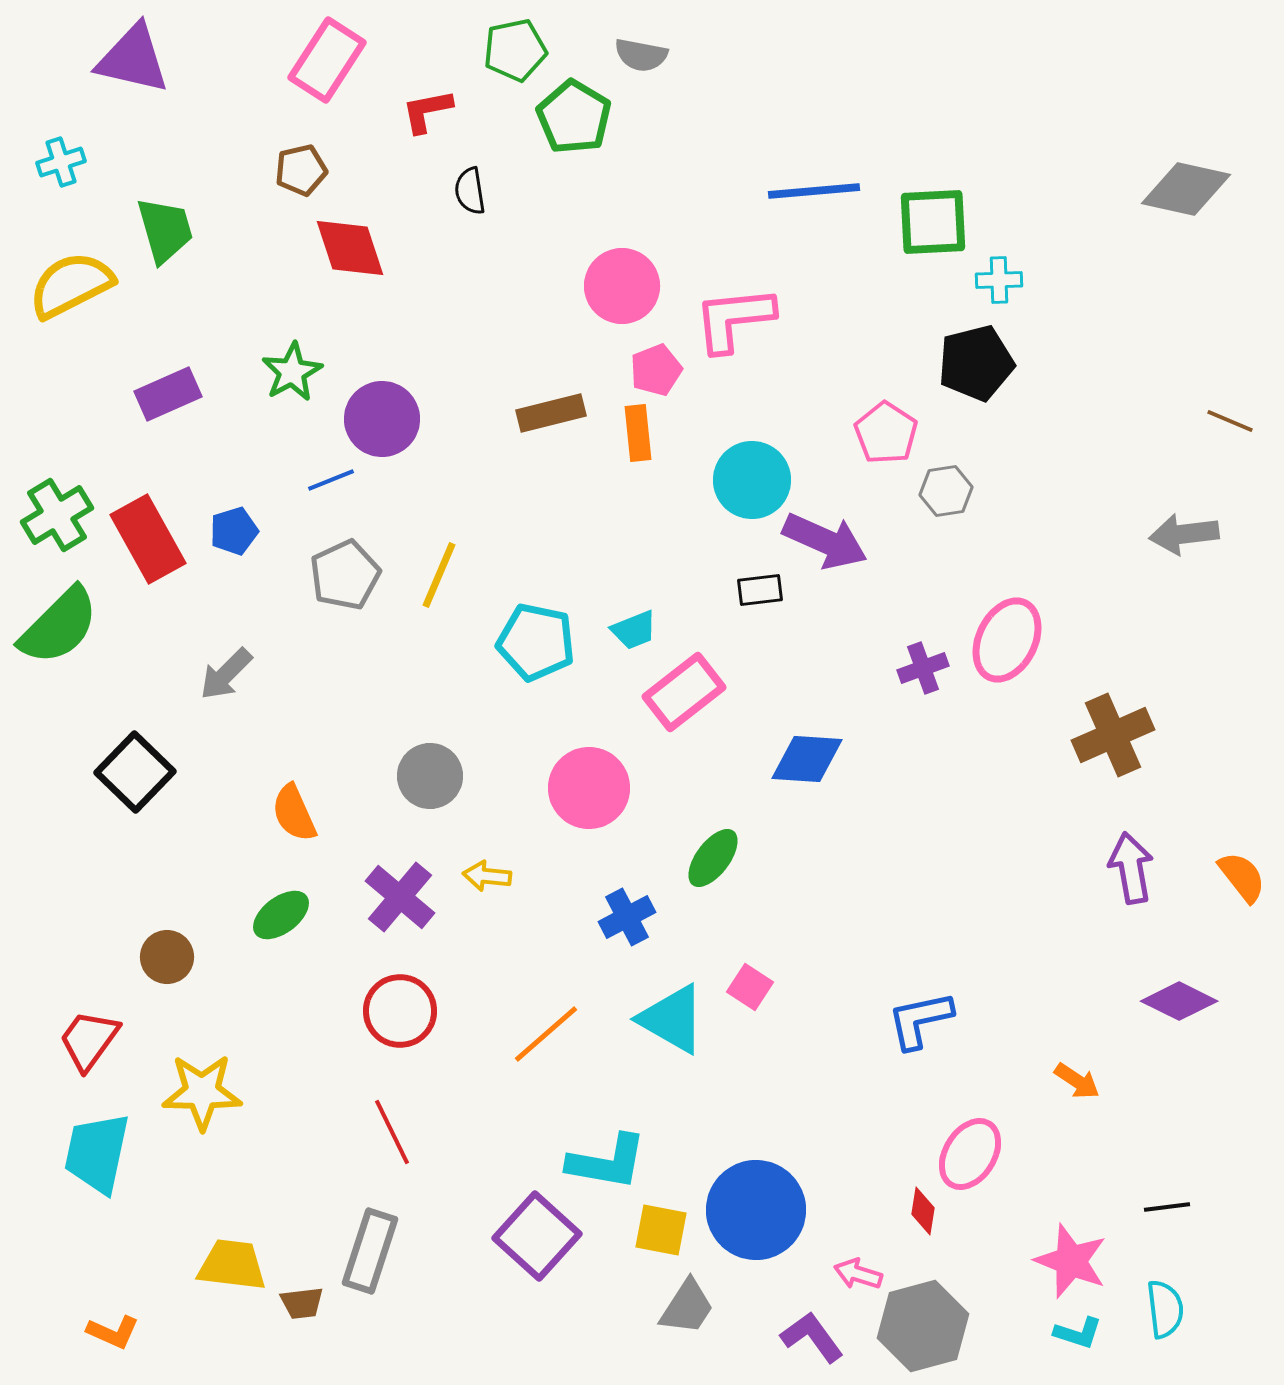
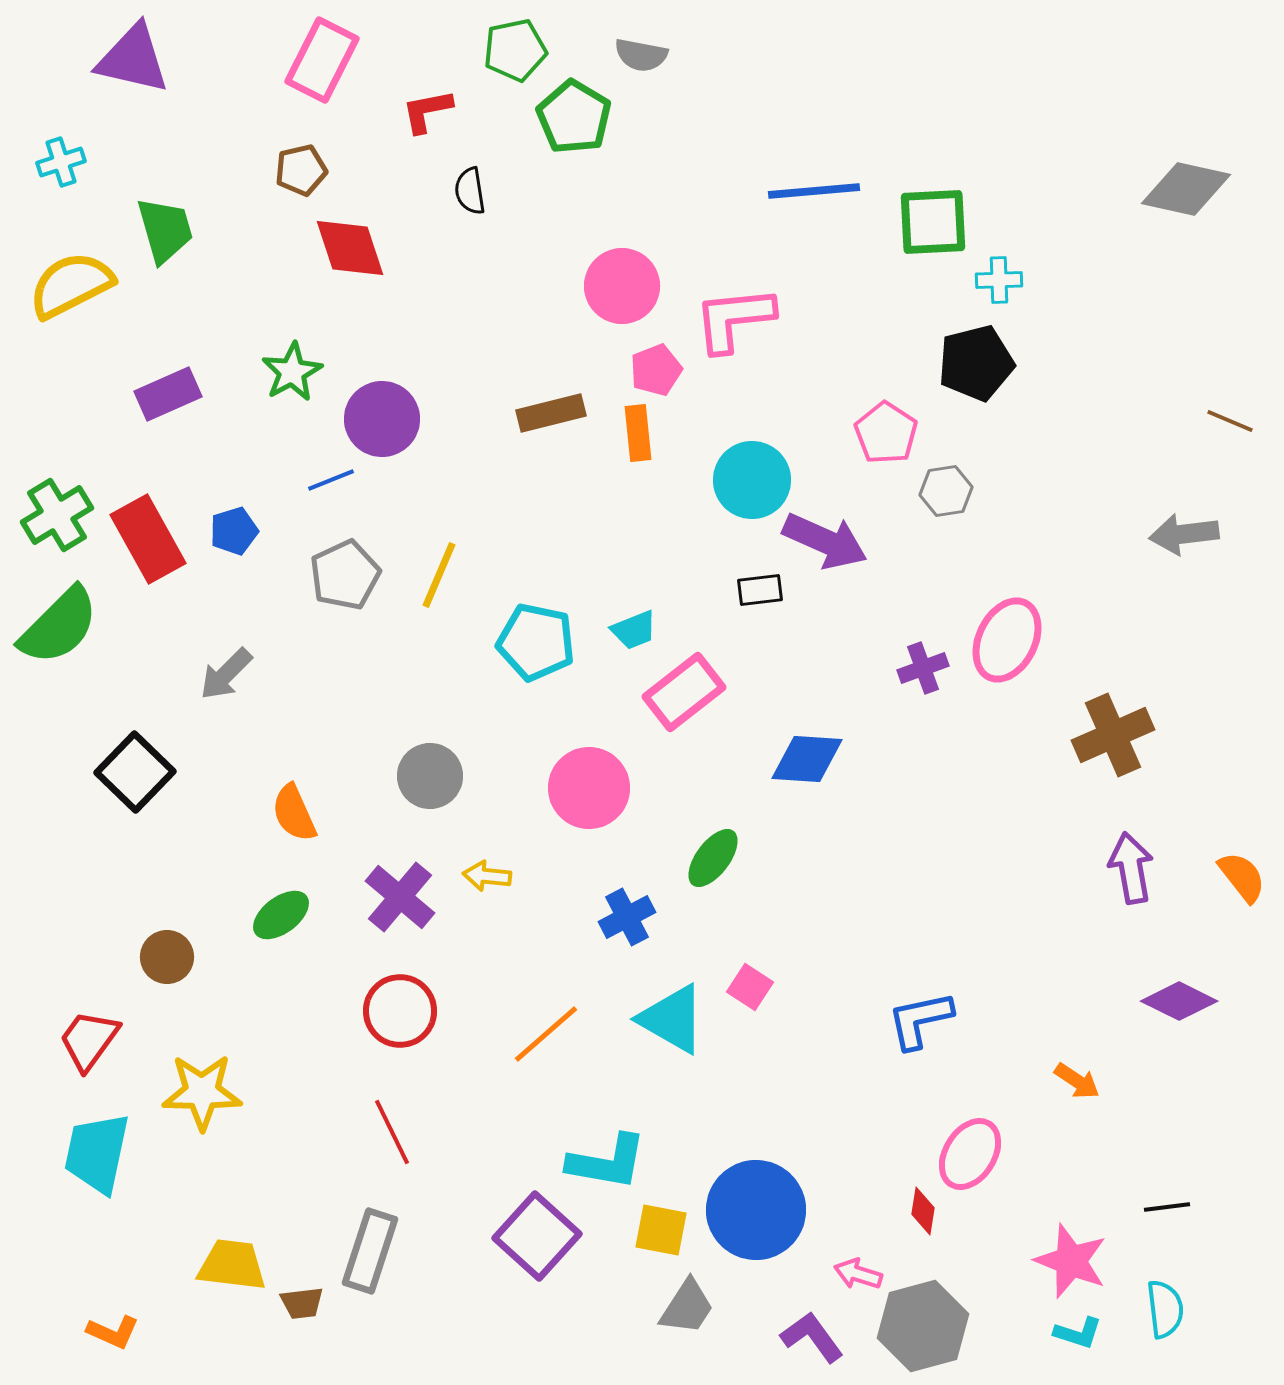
pink rectangle at (327, 60): moved 5 px left; rotated 6 degrees counterclockwise
